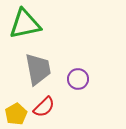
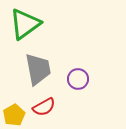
green triangle: rotated 24 degrees counterclockwise
red semicircle: rotated 15 degrees clockwise
yellow pentagon: moved 2 px left, 1 px down
